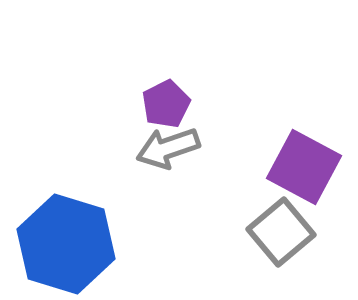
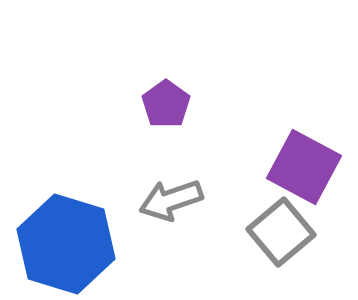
purple pentagon: rotated 9 degrees counterclockwise
gray arrow: moved 3 px right, 52 px down
